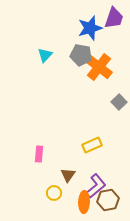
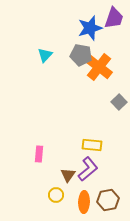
yellow rectangle: rotated 30 degrees clockwise
purple L-shape: moved 8 px left, 17 px up
yellow circle: moved 2 px right, 2 px down
